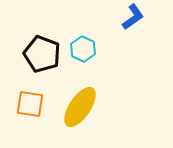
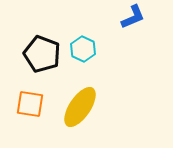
blue L-shape: rotated 12 degrees clockwise
